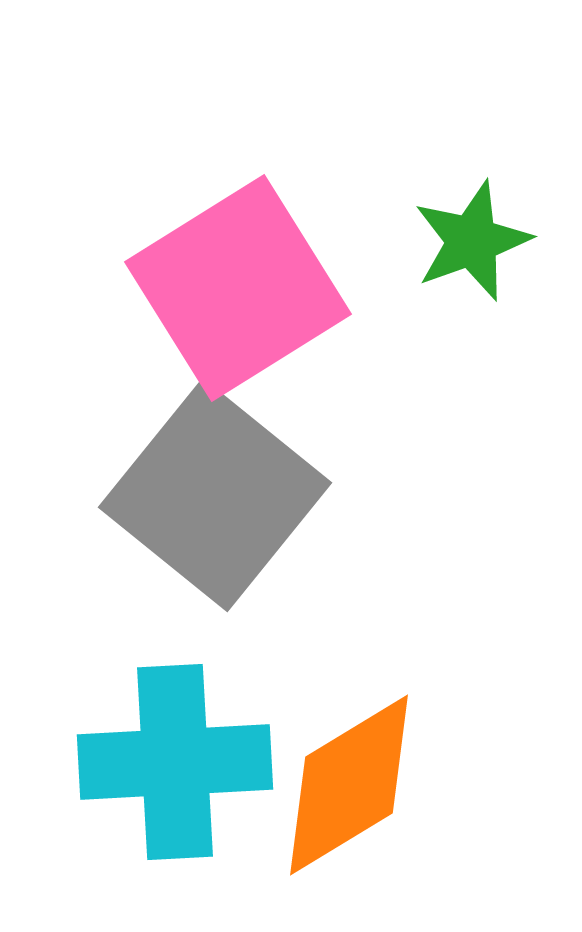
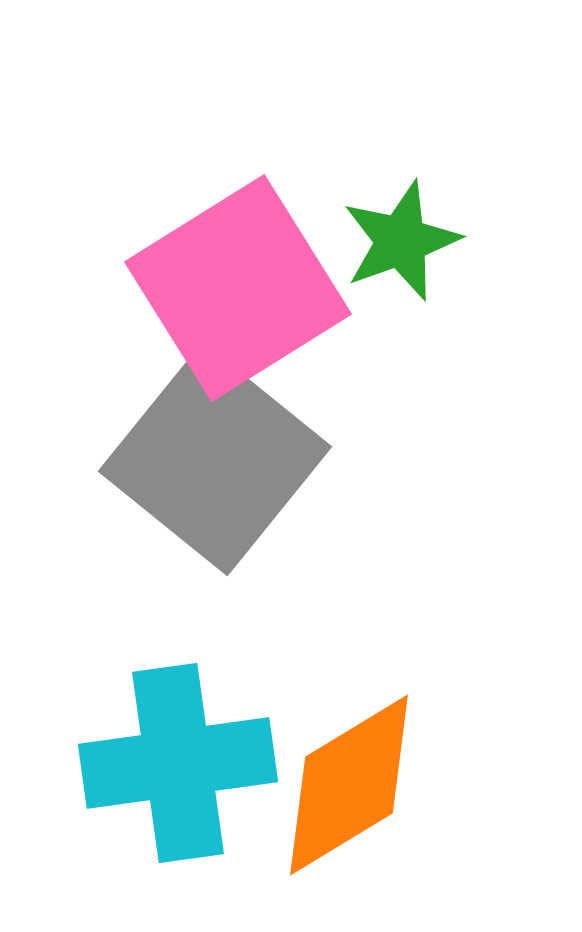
green star: moved 71 px left
gray square: moved 36 px up
cyan cross: moved 3 px right, 1 px down; rotated 5 degrees counterclockwise
